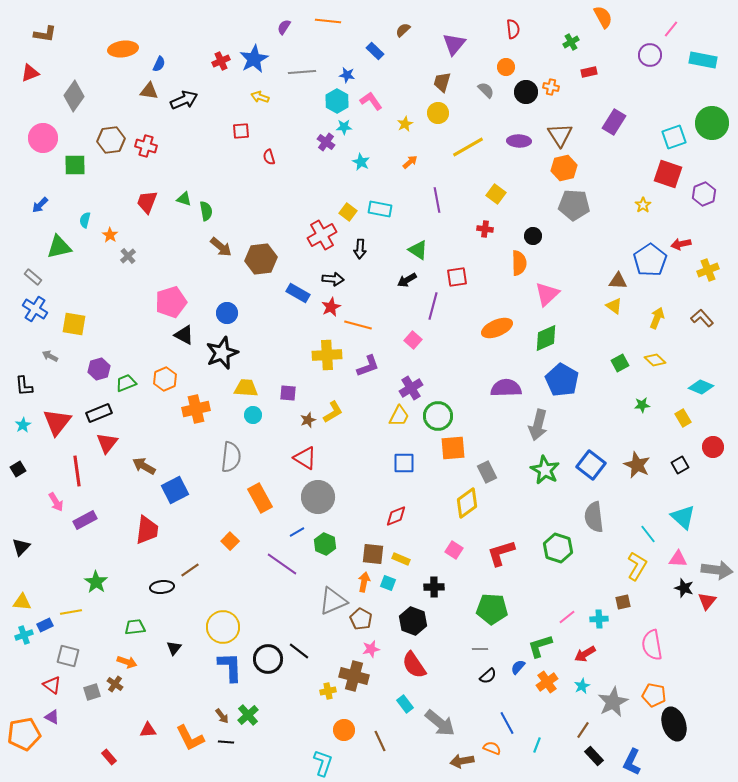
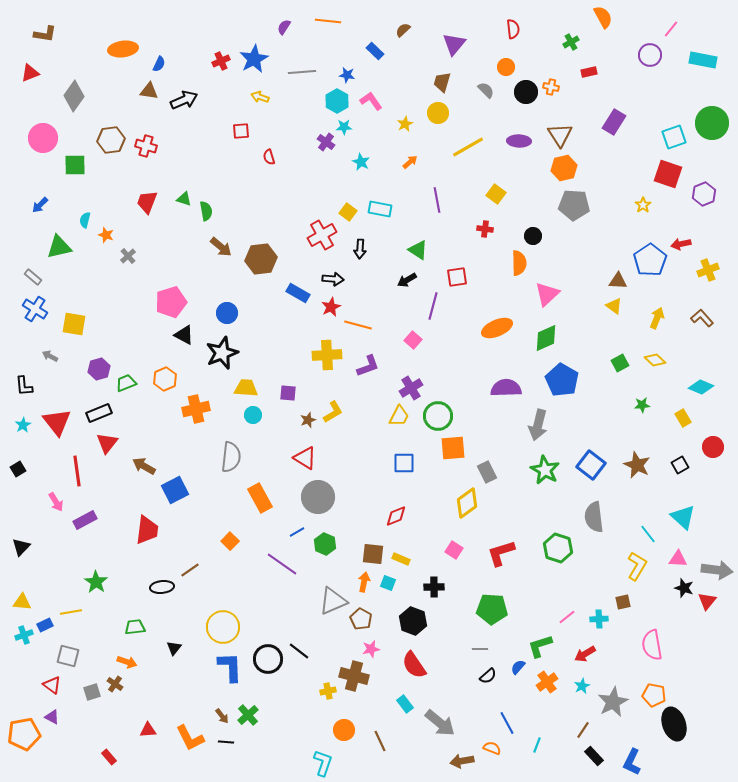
orange star at (110, 235): moved 4 px left; rotated 14 degrees counterclockwise
red triangle at (57, 422): rotated 16 degrees counterclockwise
